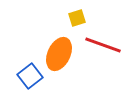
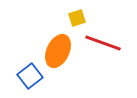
red line: moved 2 px up
orange ellipse: moved 1 px left, 3 px up
